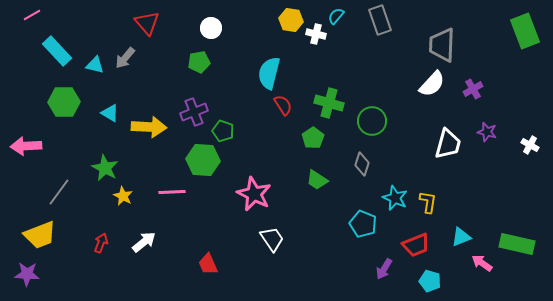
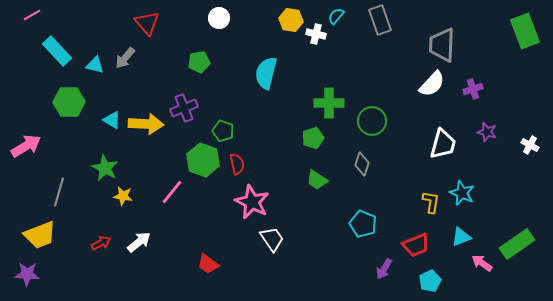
white circle at (211, 28): moved 8 px right, 10 px up
cyan semicircle at (269, 73): moved 3 px left
purple cross at (473, 89): rotated 12 degrees clockwise
green hexagon at (64, 102): moved 5 px right
green cross at (329, 103): rotated 16 degrees counterclockwise
red semicircle at (283, 105): moved 46 px left, 59 px down; rotated 20 degrees clockwise
purple cross at (194, 112): moved 10 px left, 4 px up
cyan triangle at (110, 113): moved 2 px right, 7 px down
yellow arrow at (149, 127): moved 3 px left, 3 px up
green pentagon at (313, 138): rotated 15 degrees clockwise
white trapezoid at (448, 144): moved 5 px left
pink arrow at (26, 146): rotated 152 degrees clockwise
green hexagon at (203, 160): rotated 16 degrees clockwise
gray line at (59, 192): rotated 20 degrees counterclockwise
pink line at (172, 192): rotated 48 degrees counterclockwise
pink star at (254, 194): moved 2 px left, 8 px down
yellow star at (123, 196): rotated 18 degrees counterclockwise
cyan star at (395, 198): moved 67 px right, 5 px up
yellow L-shape at (428, 202): moved 3 px right
white arrow at (144, 242): moved 5 px left
red arrow at (101, 243): rotated 42 degrees clockwise
green rectangle at (517, 244): rotated 48 degrees counterclockwise
red trapezoid at (208, 264): rotated 30 degrees counterclockwise
cyan pentagon at (430, 281): rotated 30 degrees clockwise
